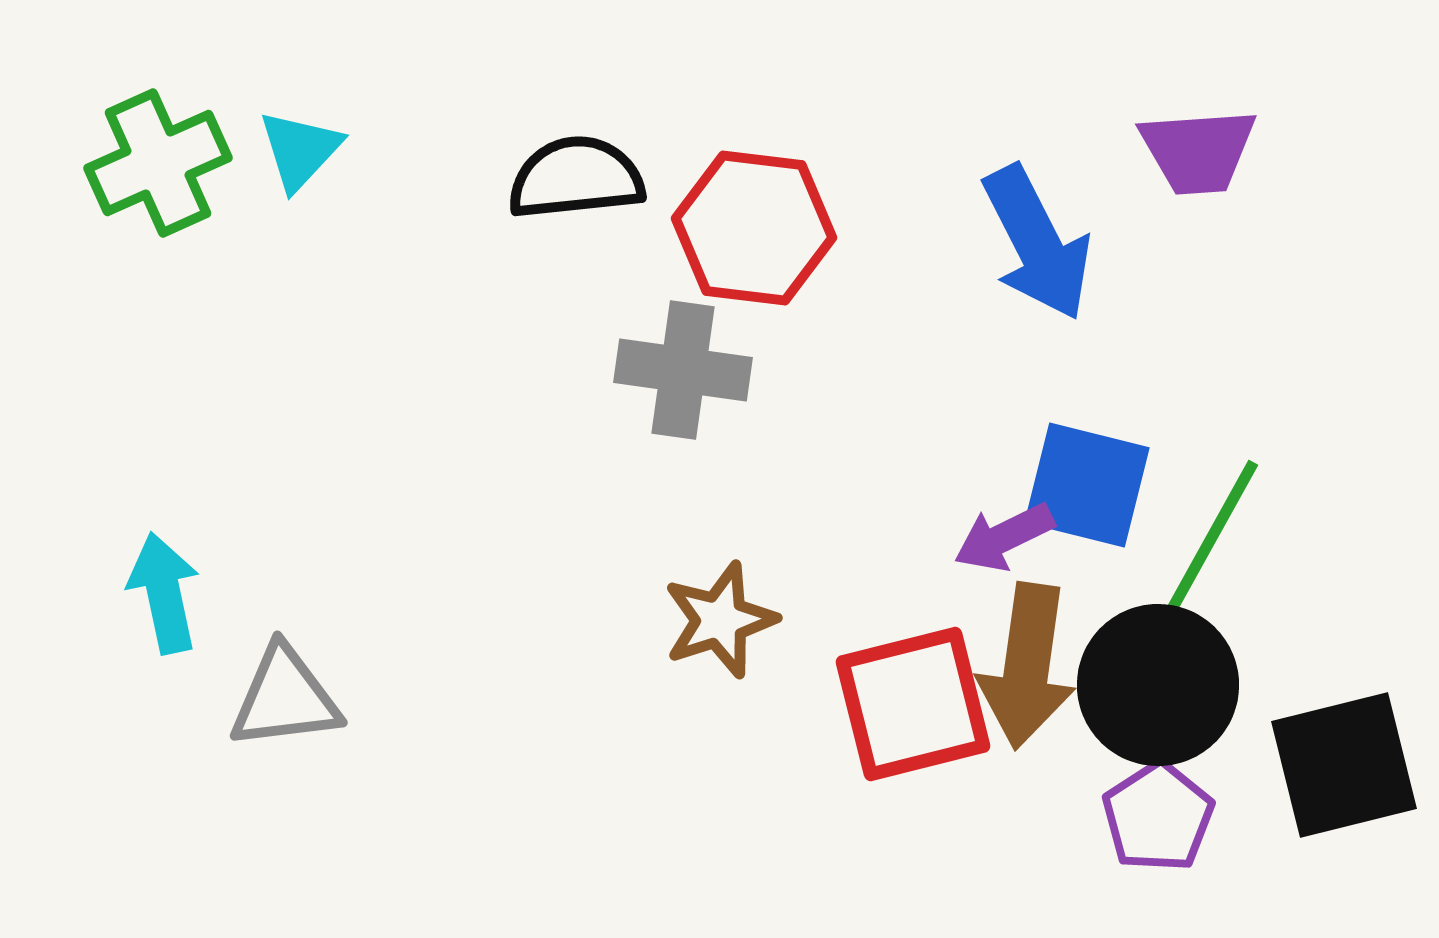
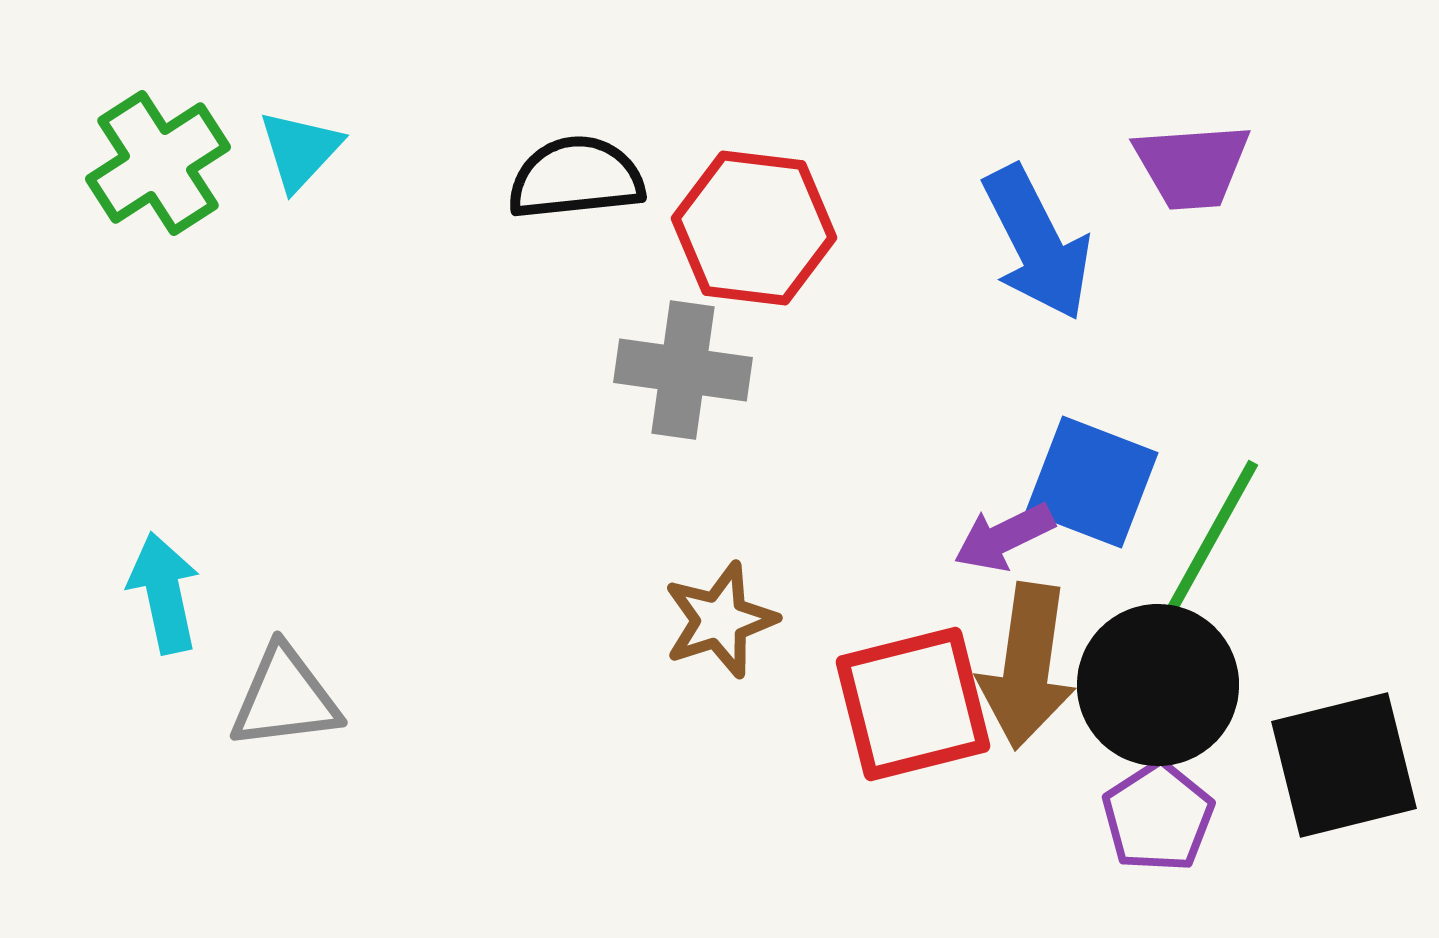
purple trapezoid: moved 6 px left, 15 px down
green cross: rotated 9 degrees counterclockwise
blue square: moved 5 px right, 3 px up; rotated 7 degrees clockwise
